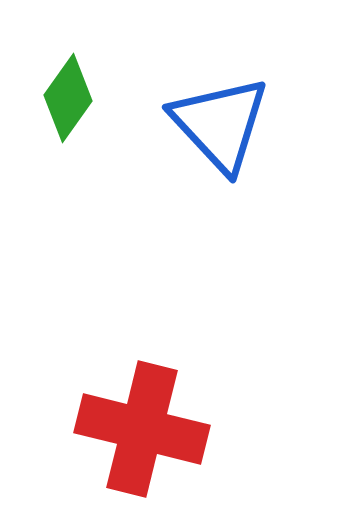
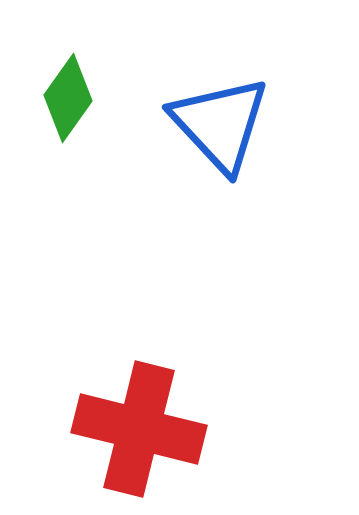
red cross: moved 3 px left
